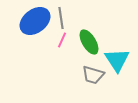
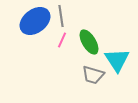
gray line: moved 2 px up
